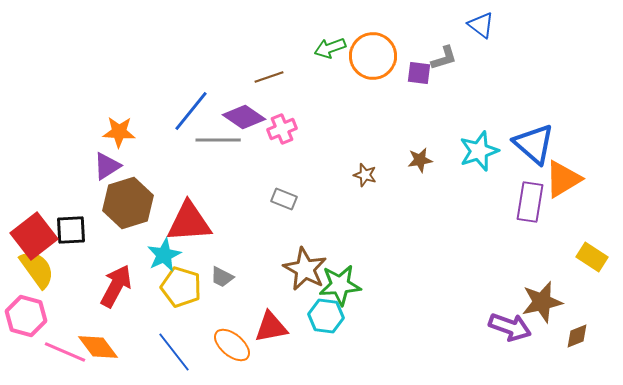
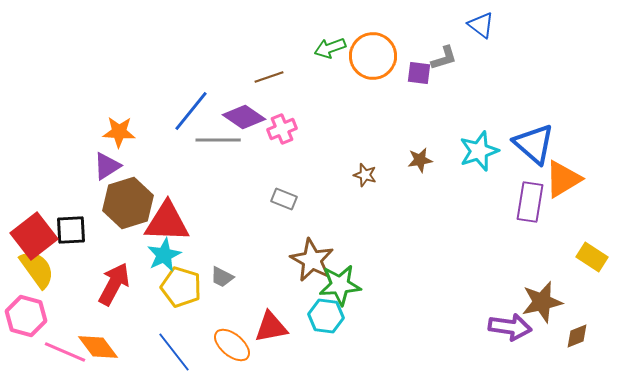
red triangle at (189, 222): moved 22 px left; rotated 6 degrees clockwise
brown star at (305, 269): moved 7 px right, 9 px up
red arrow at (116, 286): moved 2 px left, 2 px up
purple arrow at (510, 327): rotated 12 degrees counterclockwise
